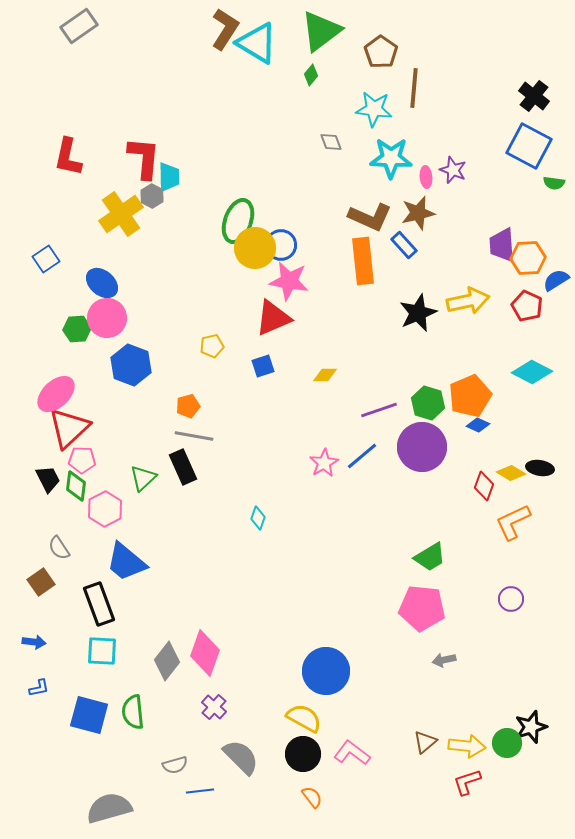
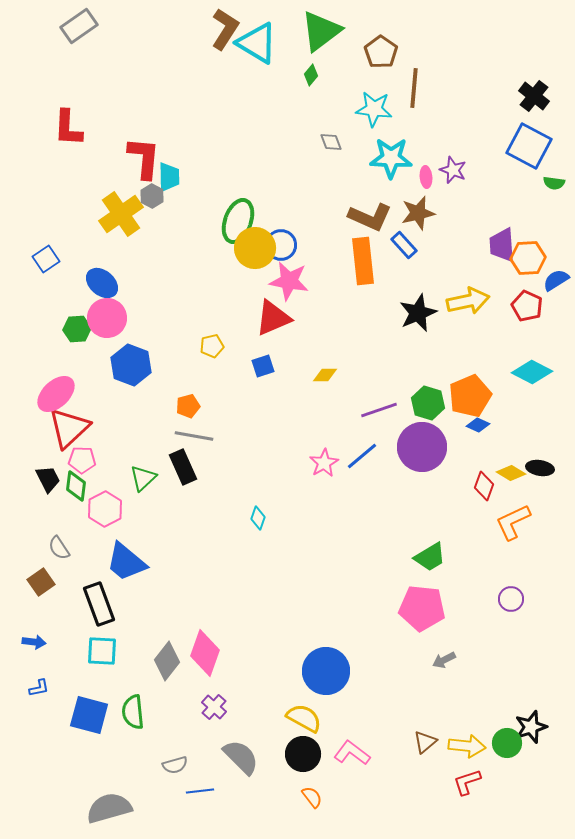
red L-shape at (68, 157): moved 29 px up; rotated 9 degrees counterclockwise
gray arrow at (444, 660): rotated 15 degrees counterclockwise
